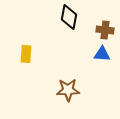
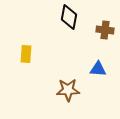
blue triangle: moved 4 px left, 15 px down
